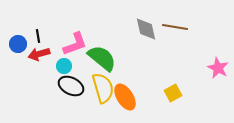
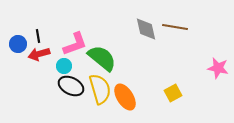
pink star: rotated 15 degrees counterclockwise
yellow semicircle: moved 3 px left, 1 px down
